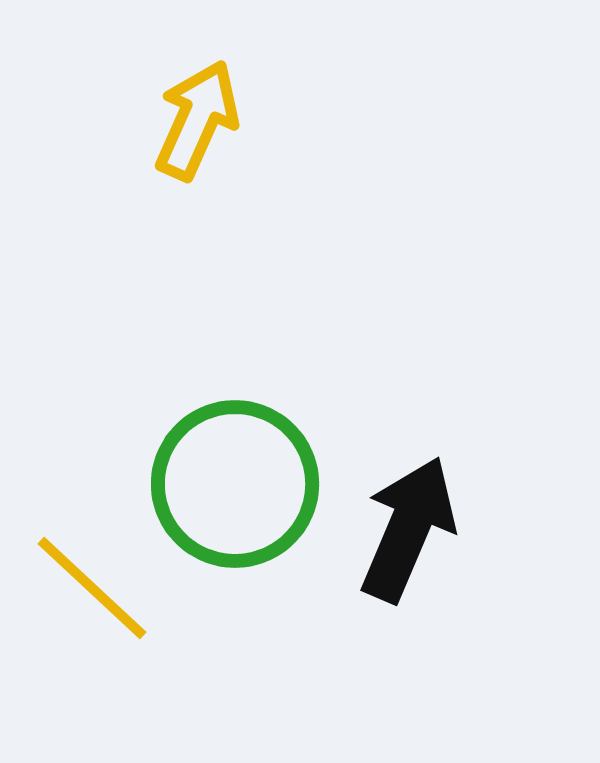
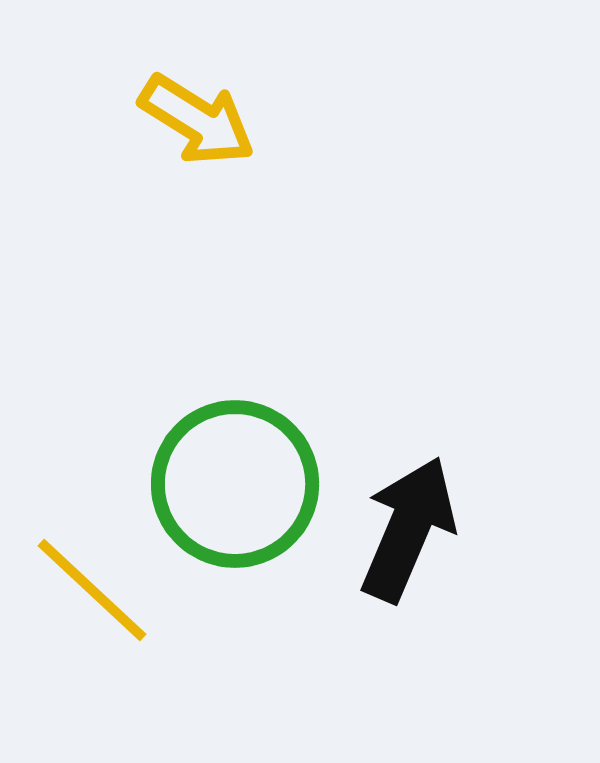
yellow arrow: rotated 98 degrees clockwise
yellow line: moved 2 px down
